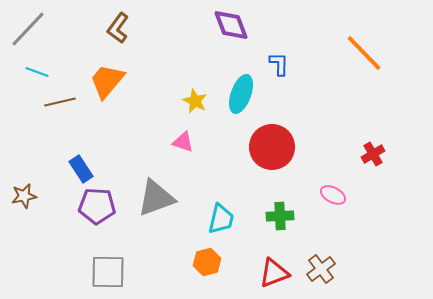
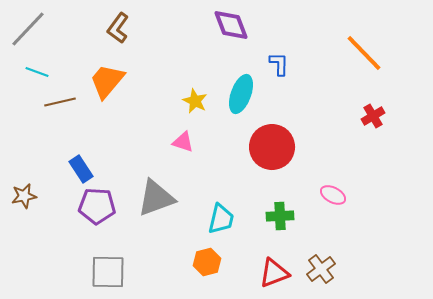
red cross: moved 38 px up
